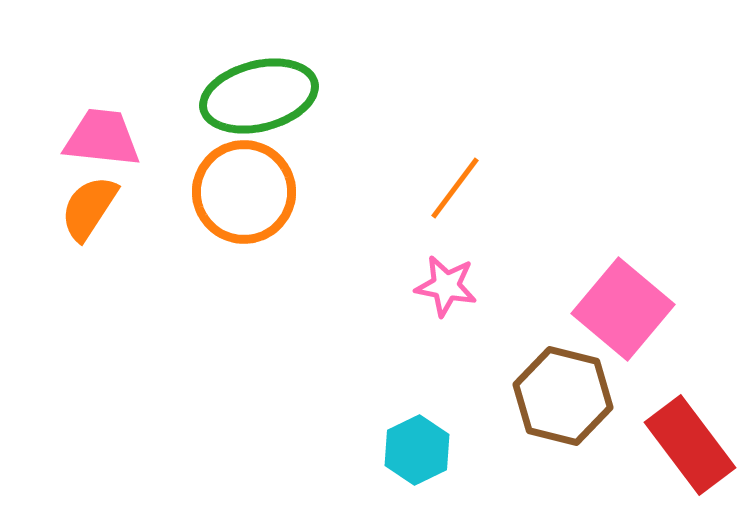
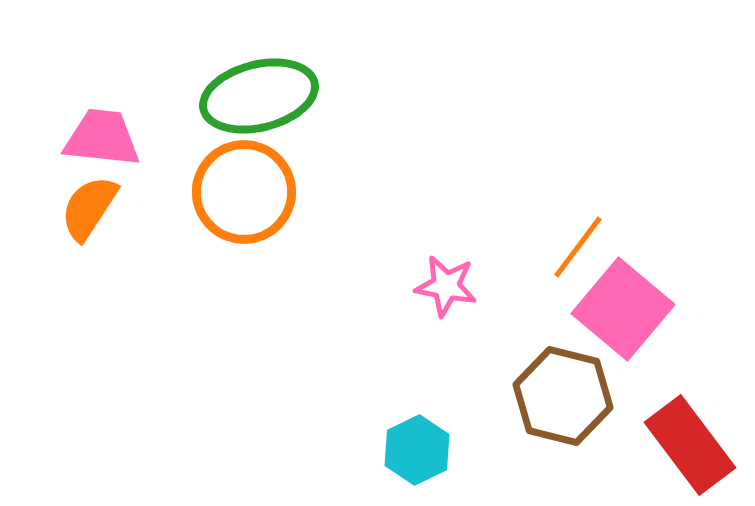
orange line: moved 123 px right, 59 px down
